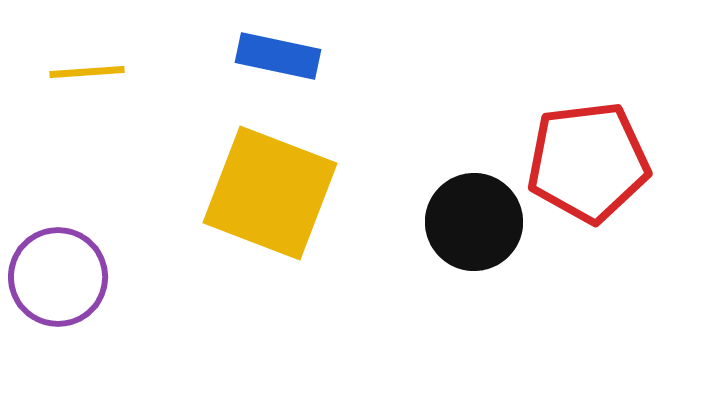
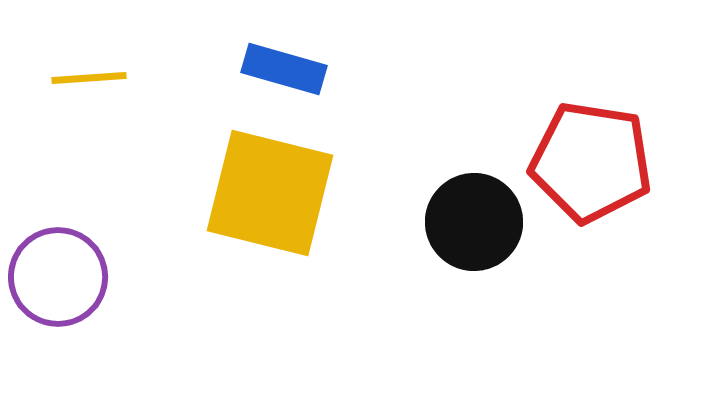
blue rectangle: moved 6 px right, 13 px down; rotated 4 degrees clockwise
yellow line: moved 2 px right, 6 px down
red pentagon: moved 3 px right; rotated 16 degrees clockwise
yellow square: rotated 7 degrees counterclockwise
